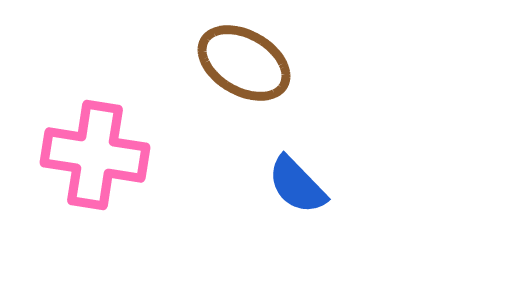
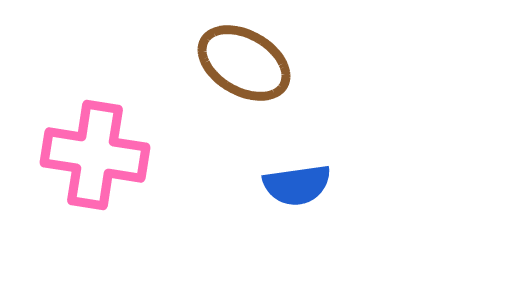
blue semicircle: rotated 54 degrees counterclockwise
